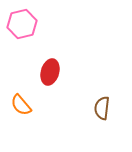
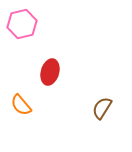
brown semicircle: rotated 25 degrees clockwise
